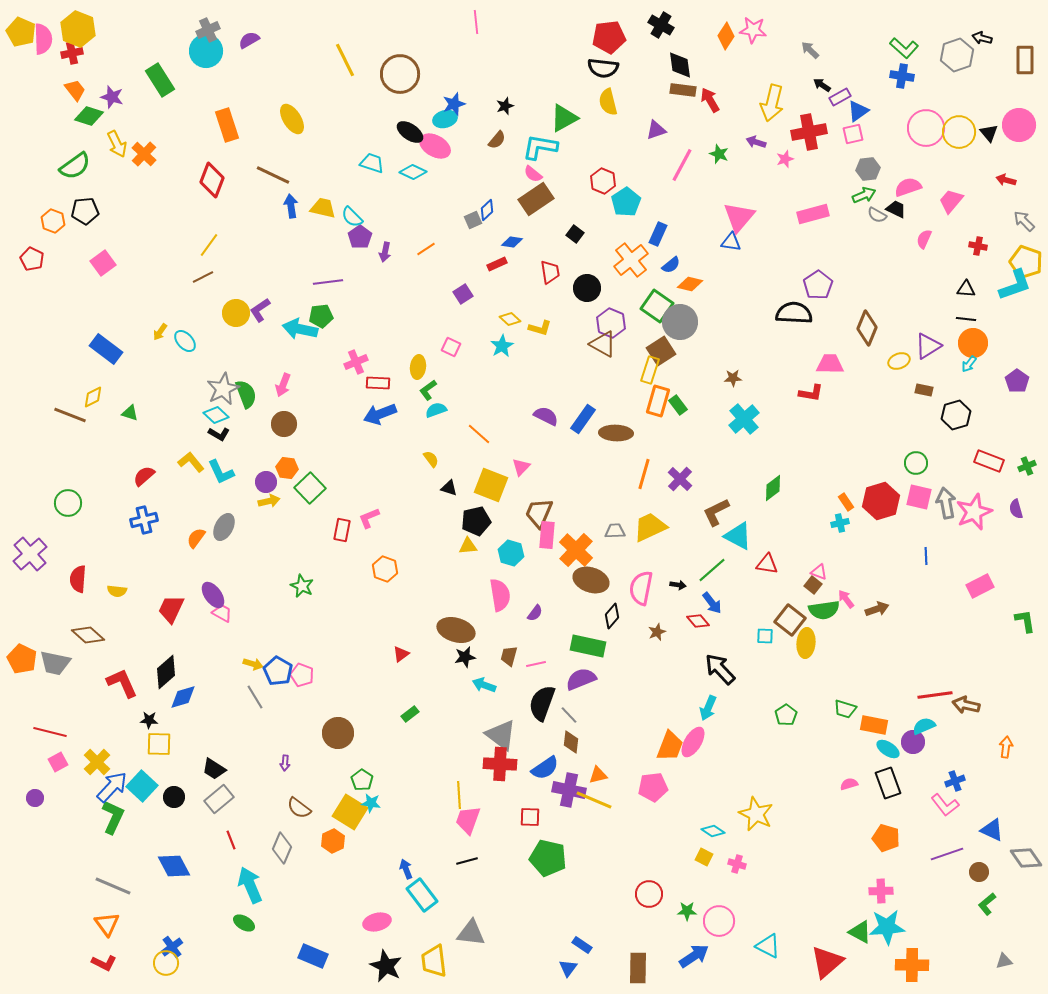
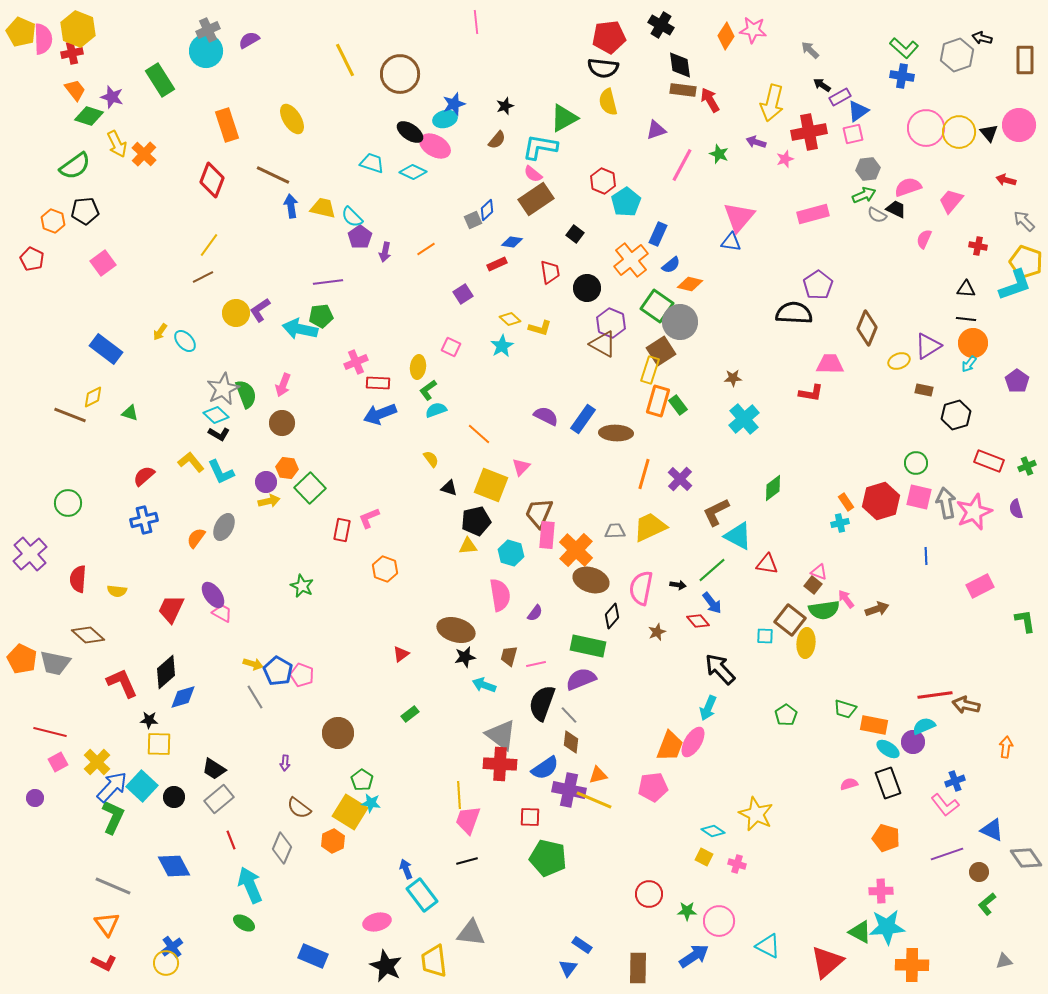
brown circle at (284, 424): moved 2 px left, 1 px up
